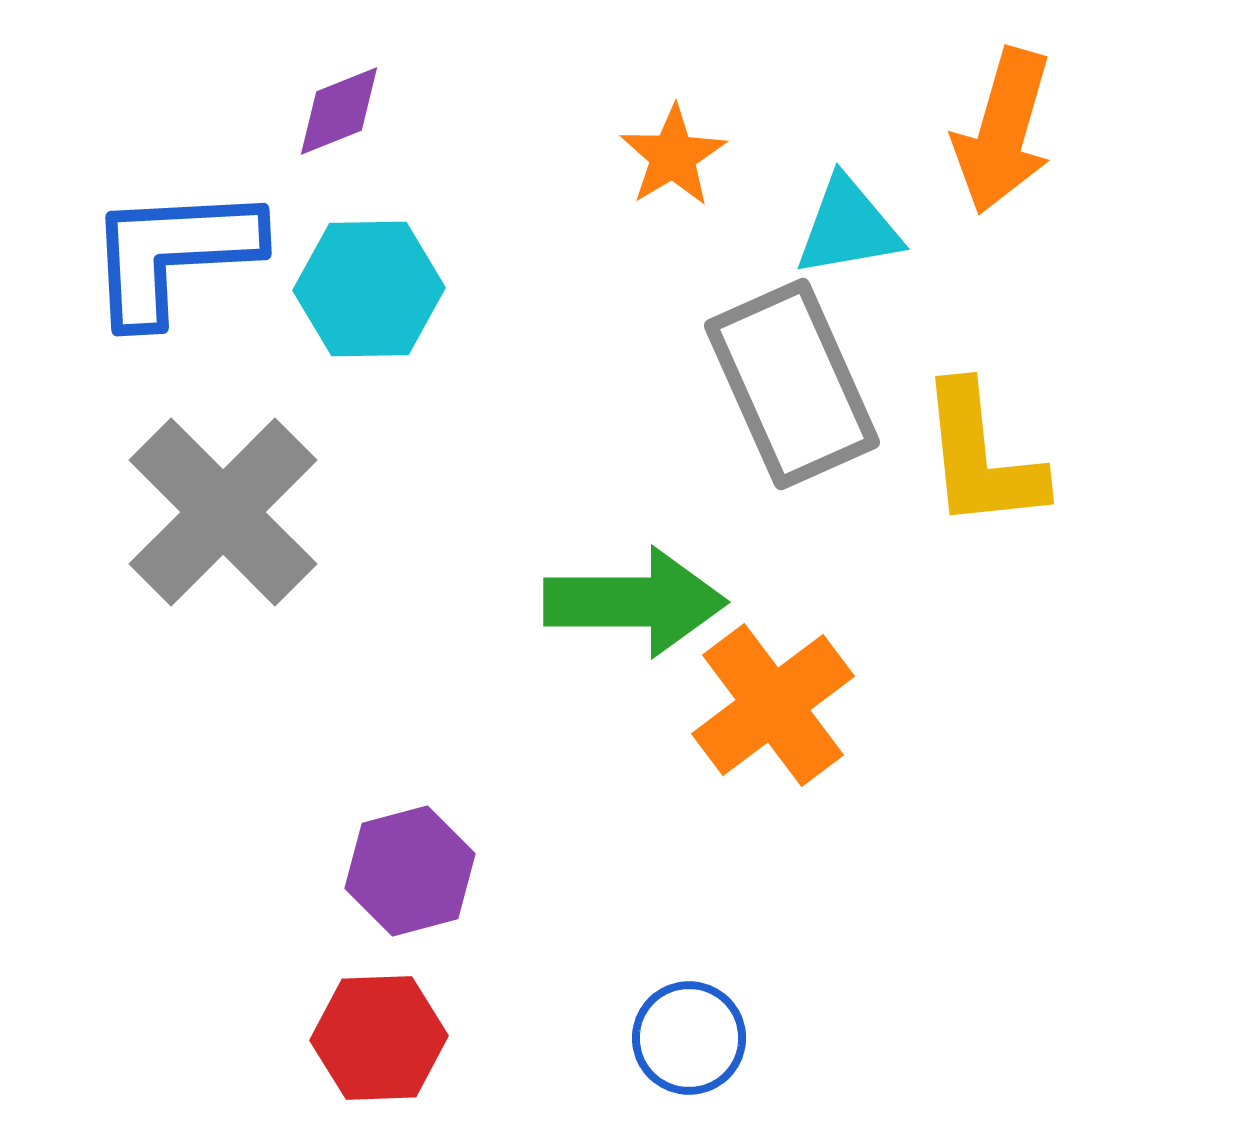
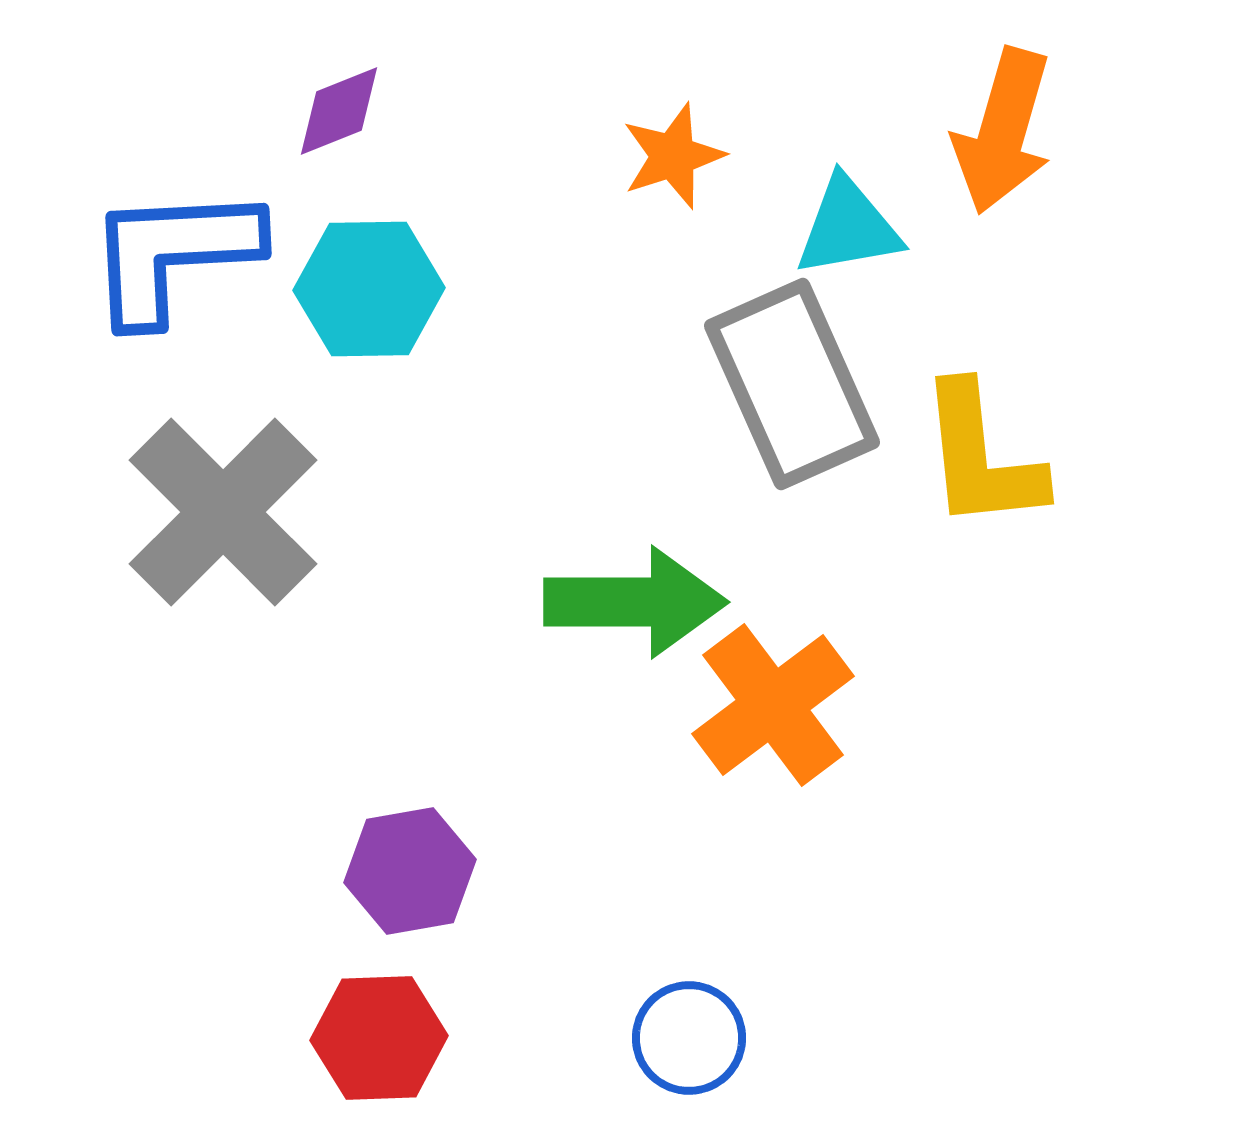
orange star: rotated 13 degrees clockwise
purple hexagon: rotated 5 degrees clockwise
